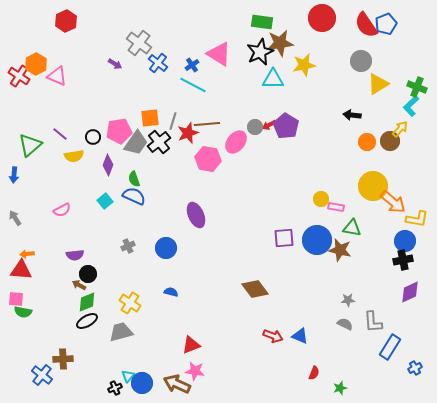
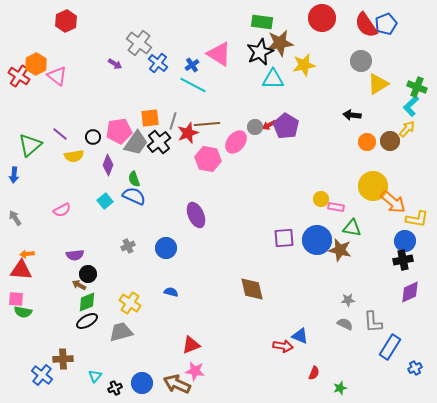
pink triangle at (57, 76): rotated 15 degrees clockwise
yellow arrow at (400, 129): moved 7 px right
brown diamond at (255, 289): moved 3 px left; rotated 24 degrees clockwise
red arrow at (273, 336): moved 10 px right, 10 px down; rotated 12 degrees counterclockwise
cyan triangle at (128, 376): moved 33 px left
